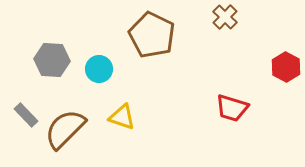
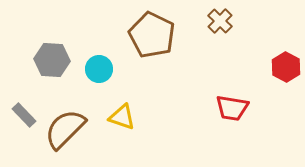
brown cross: moved 5 px left, 4 px down
red trapezoid: rotated 8 degrees counterclockwise
gray rectangle: moved 2 px left
